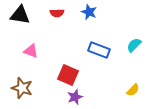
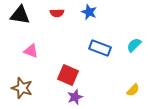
blue rectangle: moved 1 px right, 2 px up
